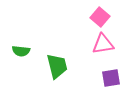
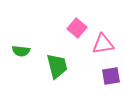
pink square: moved 23 px left, 11 px down
purple square: moved 2 px up
